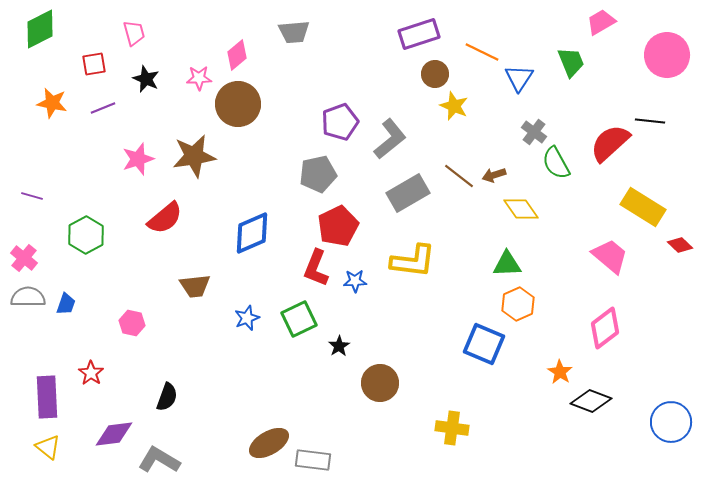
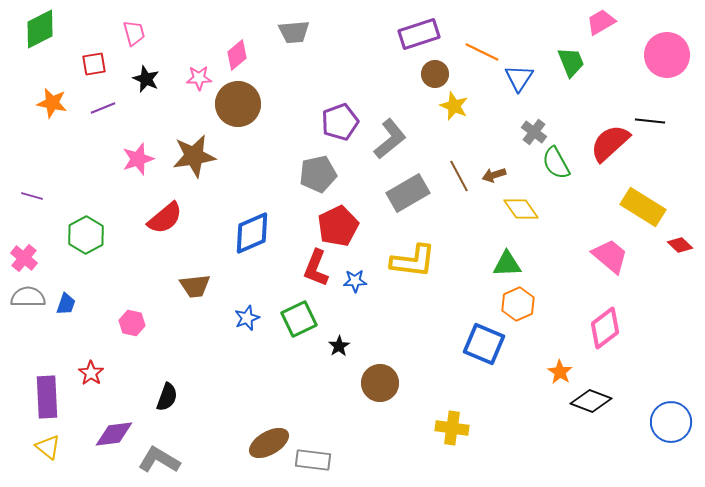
brown line at (459, 176): rotated 24 degrees clockwise
